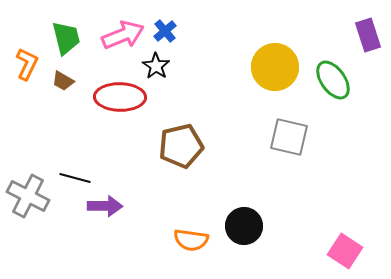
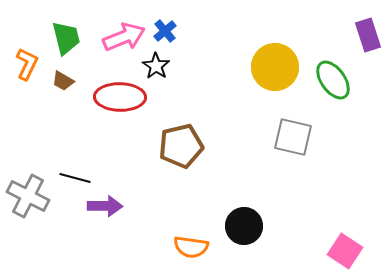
pink arrow: moved 1 px right, 2 px down
gray square: moved 4 px right
orange semicircle: moved 7 px down
